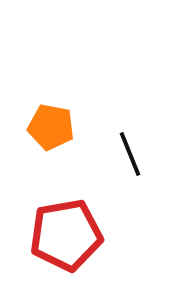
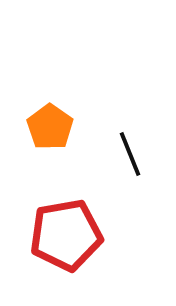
orange pentagon: moved 1 px left; rotated 24 degrees clockwise
